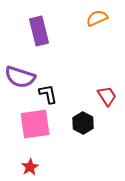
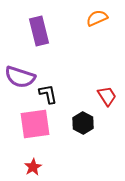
red star: moved 3 px right
